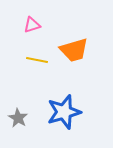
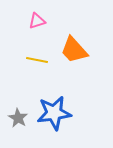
pink triangle: moved 5 px right, 4 px up
orange trapezoid: rotated 64 degrees clockwise
blue star: moved 10 px left, 1 px down; rotated 8 degrees clockwise
